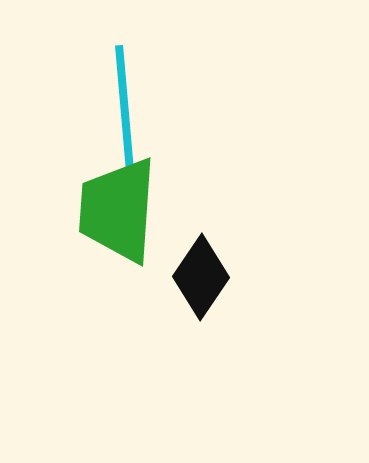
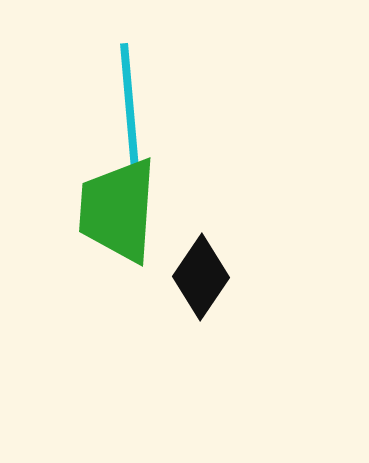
cyan line: moved 5 px right, 2 px up
